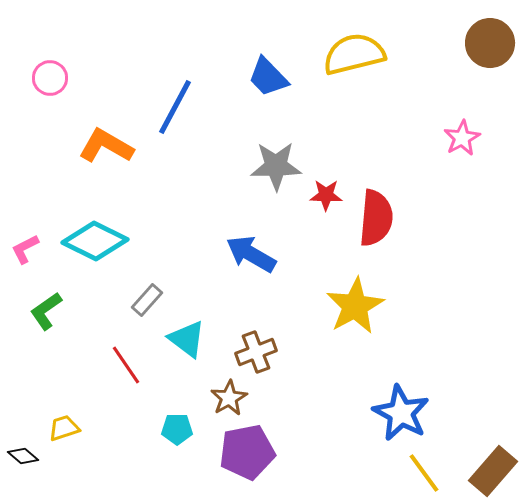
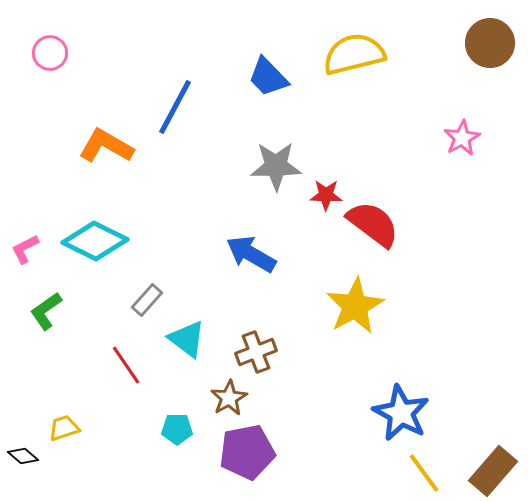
pink circle: moved 25 px up
red semicircle: moved 3 px left, 6 px down; rotated 58 degrees counterclockwise
